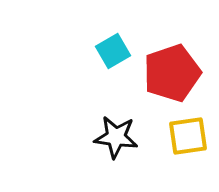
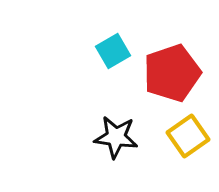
yellow square: rotated 27 degrees counterclockwise
